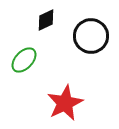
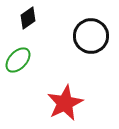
black diamond: moved 18 px left, 2 px up; rotated 10 degrees counterclockwise
green ellipse: moved 6 px left
